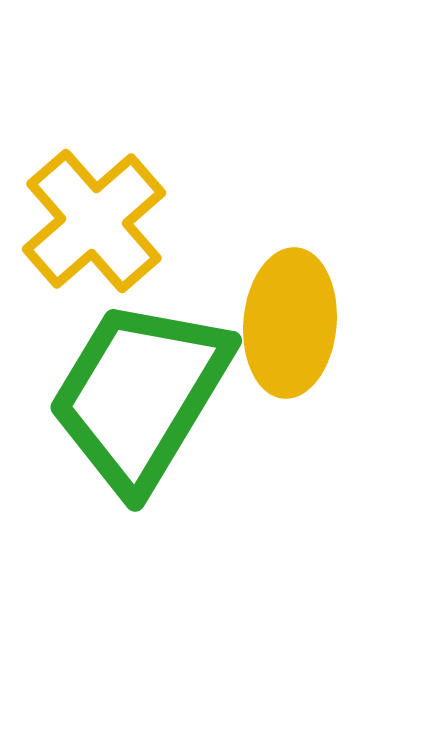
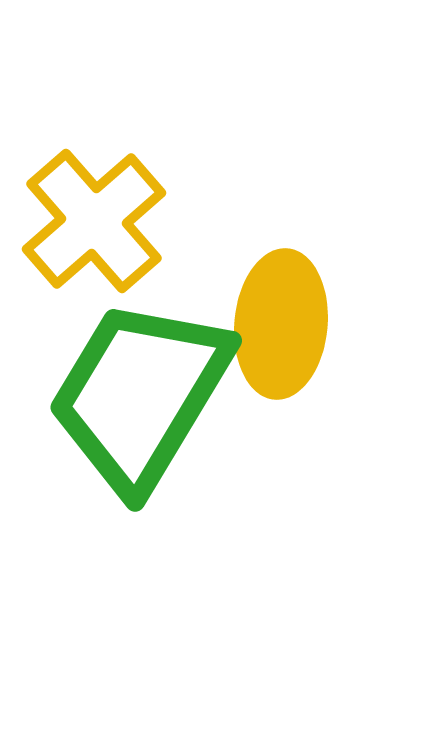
yellow ellipse: moved 9 px left, 1 px down
